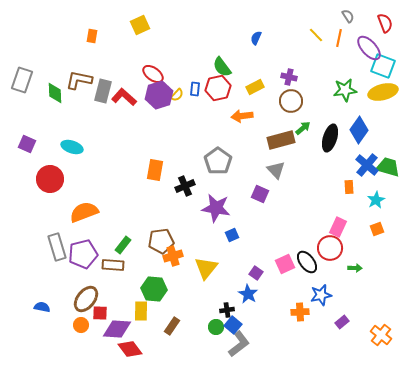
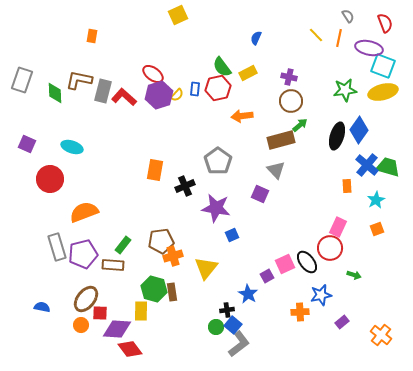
yellow square at (140, 25): moved 38 px right, 10 px up
purple ellipse at (369, 48): rotated 36 degrees counterclockwise
yellow rectangle at (255, 87): moved 7 px left, 14 px up
green arrow at (303, 128): moved 3 px left, 3 px up
black ellipse at (330, 138): moved 7 px right, 2 px up
orange rectangle at (349, 187): moved 2 px left, 1 px up
green arrow at (355, 268): moved 1 px left, 7 px down; rotated 16 degrees clockwise
purple square at (256, 273): moved 11 px right, 3 px down; rotated 24 degrees clockwise
green hexagon at (154, 289): rotated 10 degrees clockwise
brown rectangle at (172, 326): moved 34 px up; rotated 42 degrees counterclockwise
